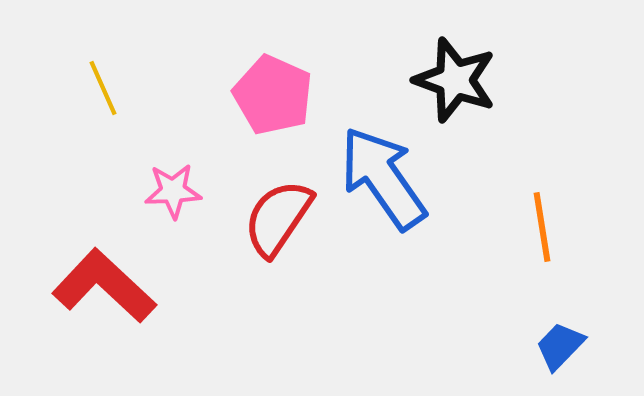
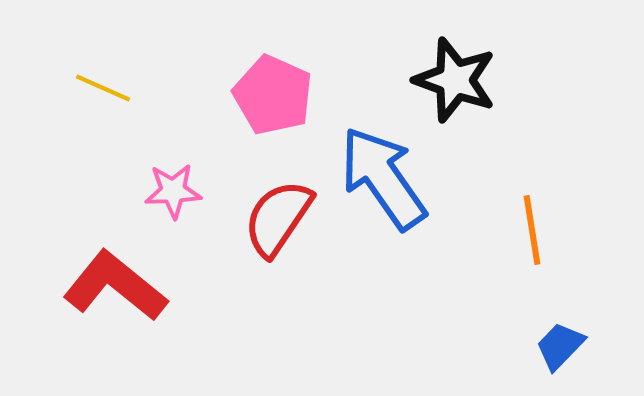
yellow line: rotated 42 degrees counterclockwise
orange line: moved 10 px left, 3 px down
red L-shape: moved 11 px right; rotated 4 degrees counterclockwise
